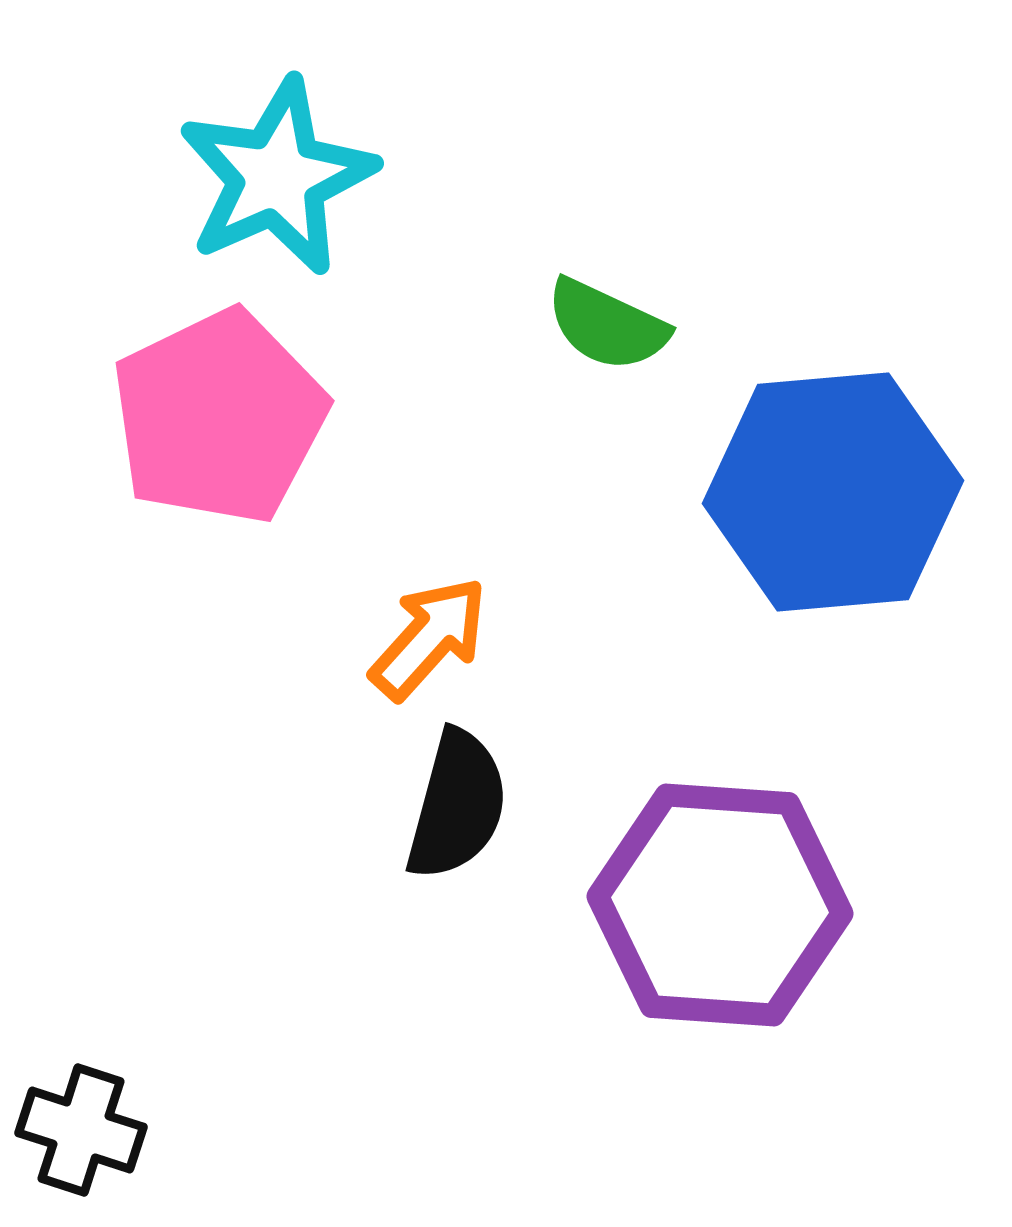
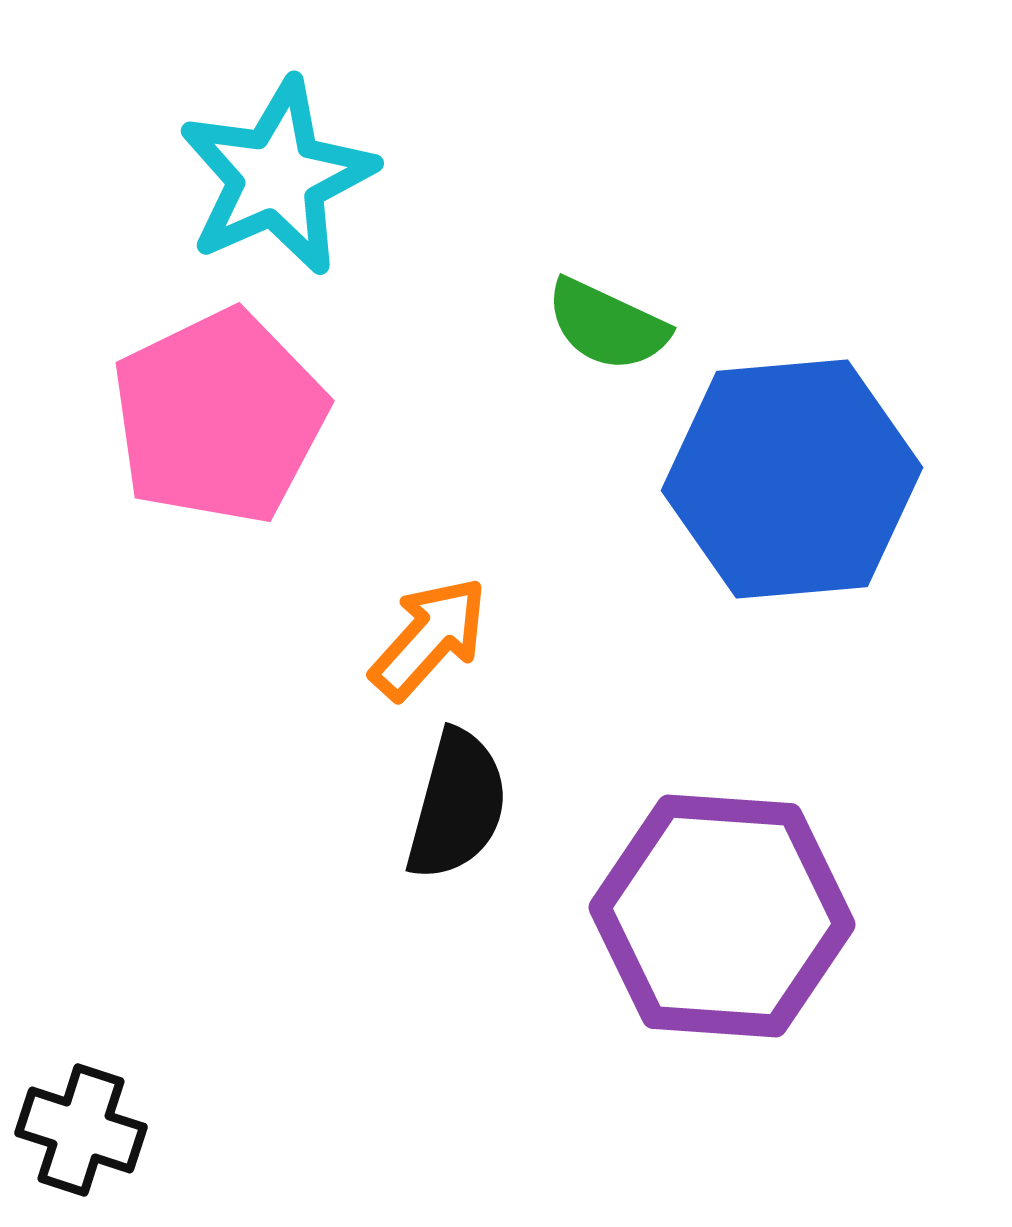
blue hexagon: moved 41 px left, 13 px up
purple hexagon: moved 2 px right, 11 px down
